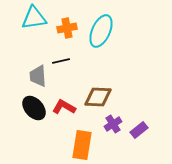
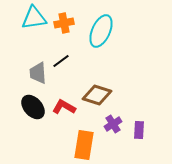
orange cross: moved 3 px left, 5 px up
black line: rotated 24 degrees counterclockwise
gray trapezoid: moved 3 px up
brown diamond: moved 1 px left, 2 px up; rotated 16 degrees clockwise
black ellipse: moved 1 px left, 1 px up
purple rectangle: rotated 48 degrees counterclockwise
orange rectangle: moved 2 px right
